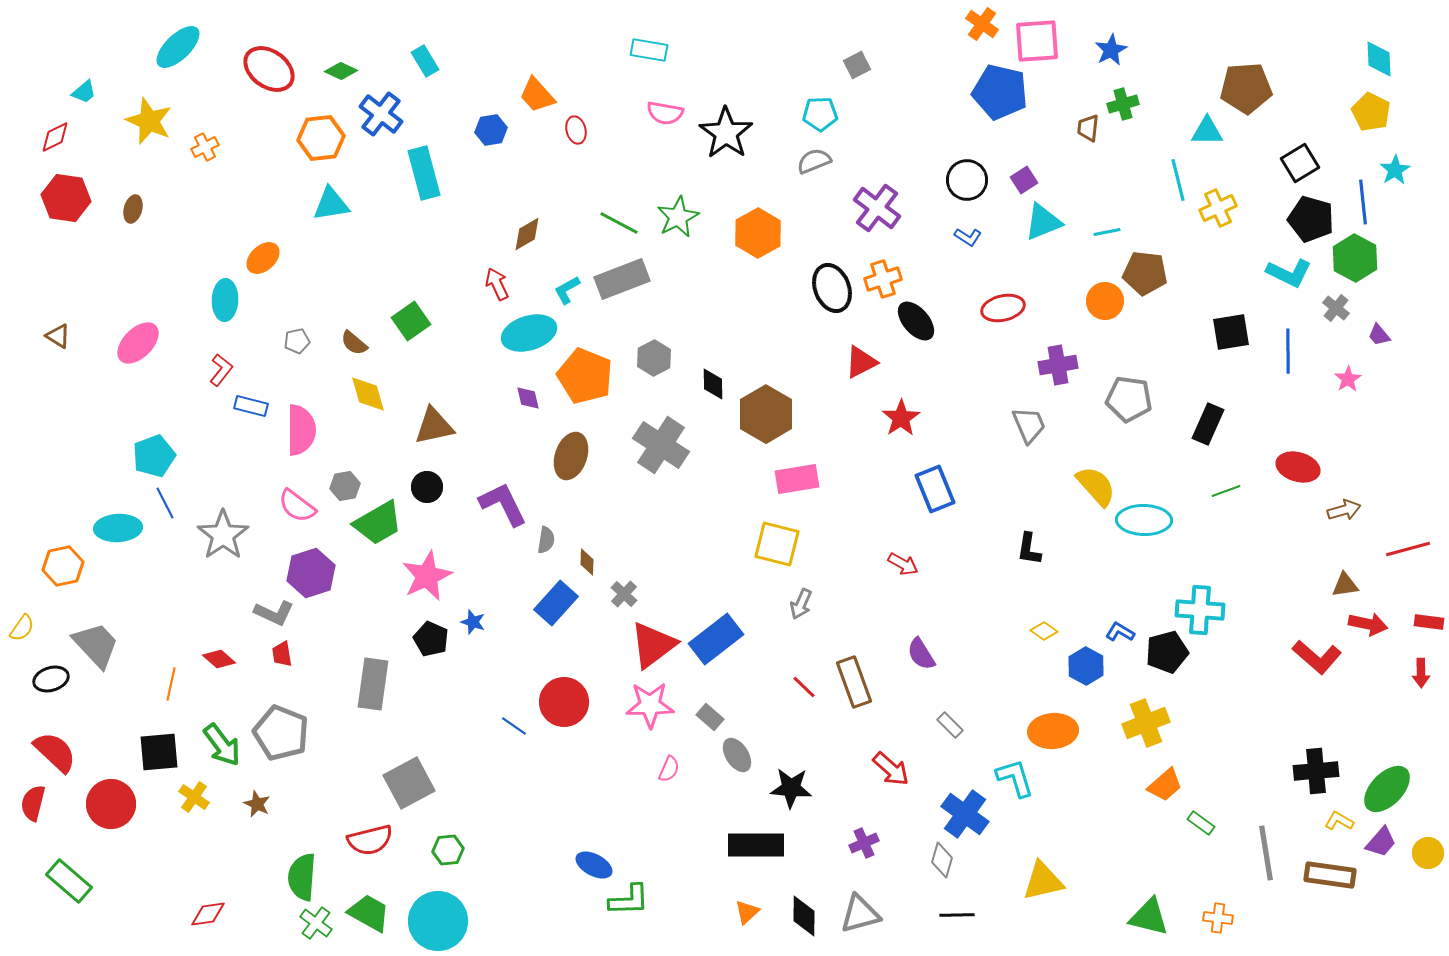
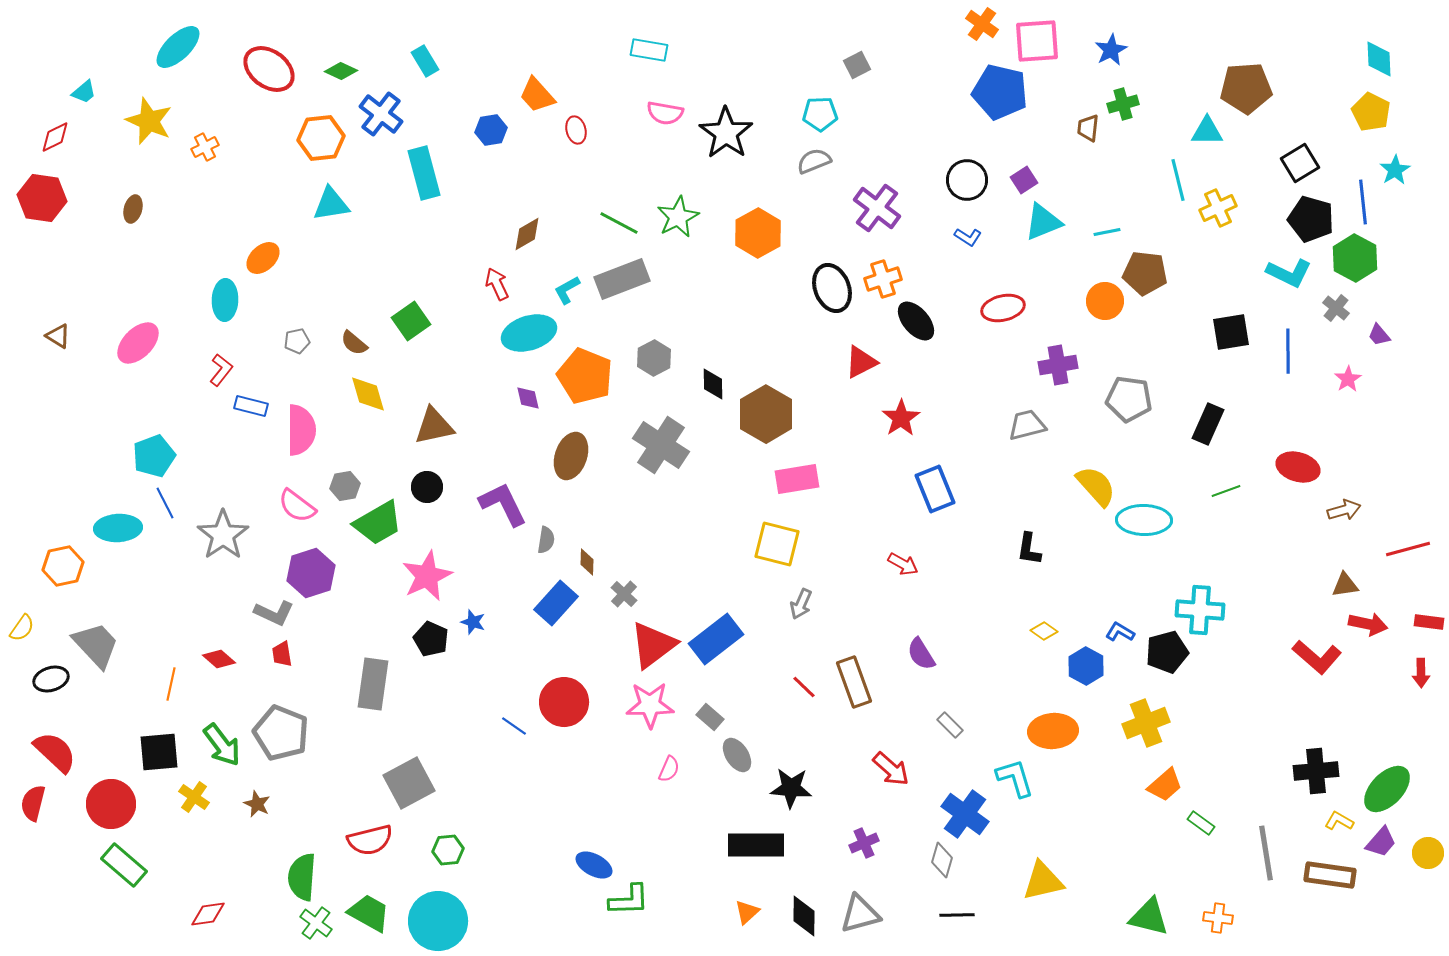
red hexagon at (66, 198): moved 24 px left
gray trapezoid at (1029, 425): moved 2 px left; rotated 81 degrees counterclockwise
green rectangle at (69, 881): moved 55 px right, 16 px up
